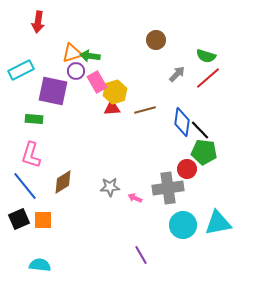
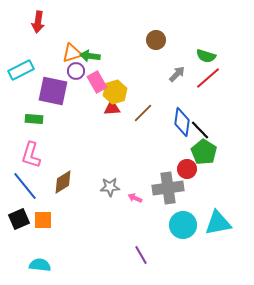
brown line: moved 2 px left, 3 px down; rotated 30 degrees counterclockwise
green pentagon: rotated 25 degrees clockwise
